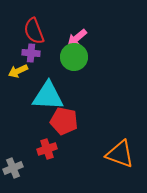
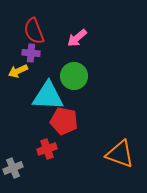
green circle: moved 19 px down
